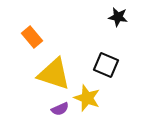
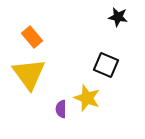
yellow triangle: moved 25 px left; rotated 36 degrees clockwise
purple semicircle: moved 1 px right; rotated 114 degrees clockwise
